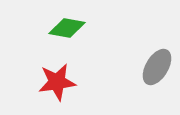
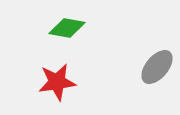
gray ellipse: rotated 9 degrees clockwise
